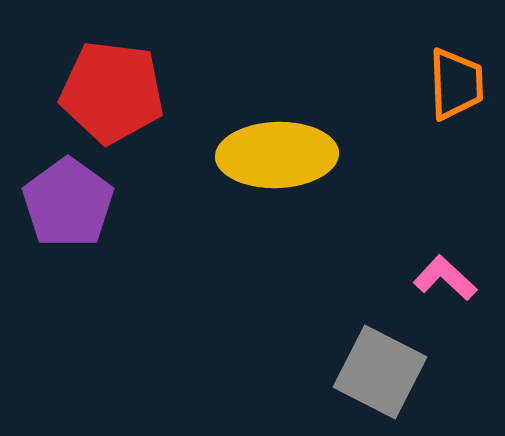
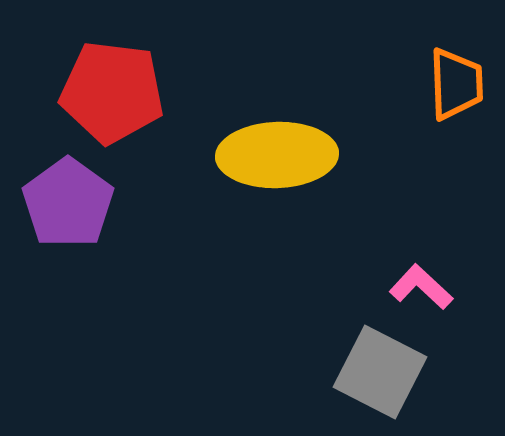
pink L-shape: moved 24 px left, 9 px down
